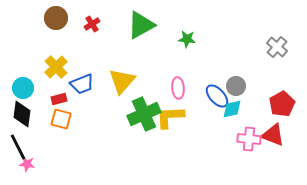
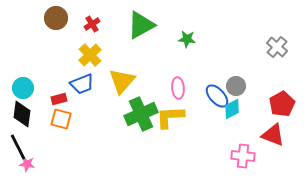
yellow cross: moved 34 px right, 12 px up
cyan diamond: rotated 15 degrees counterclockwise
green cross: moved 3 px left
pink cross: moved 6 px left, 17 px down
